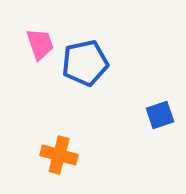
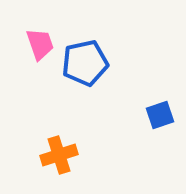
orange cross: rotated 33 degrees counterclockwise
